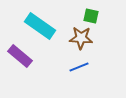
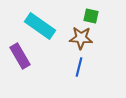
purple rectangle: rotated 20 degrees clockwise
blue line: rotated 54 degrees counterclockwise
